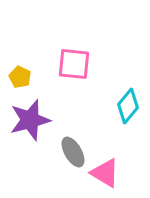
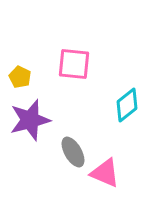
cyan diamond: moved 1 px left, 1 px up; rotated 12 degrees clockwise
pink triangle: rotated 8 degrees counterclockwise
